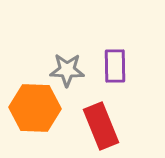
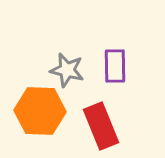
gray star: rotated 12 degrees clockwise
orange hexagon: moved 5 px right, 3 px down
